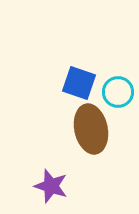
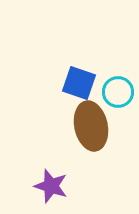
brown ellipse: moved 3 px up
